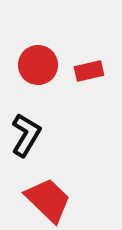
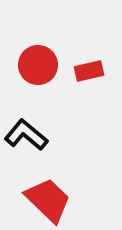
black L-shape: rotated 81 degrees counterclockwise
